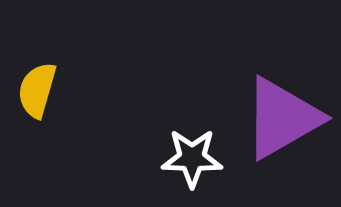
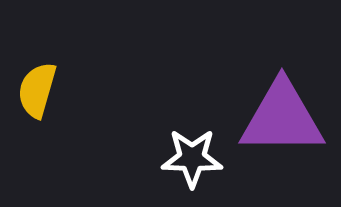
purple triangle: rotated 30 degrees clockwise
